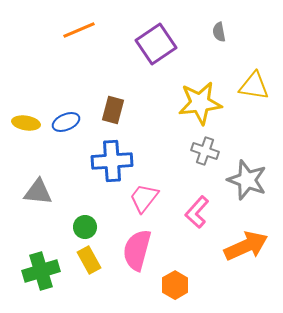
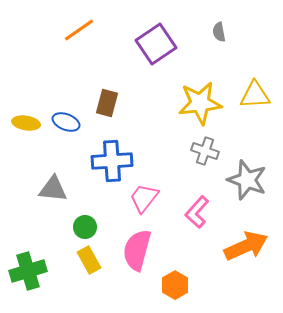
orange line: rotated 12 degrees counterclockwise
yellow triangle: moved 1 px right, 9 px down; rotated 12 degrees counterclockwise
brown rectangle: moved 6 px left, 7 px up
blue ellipse: rotated 44 degrees clockwise
gray triangle: moved 15 px right, 3 px up
green cross: moved 13 px left
